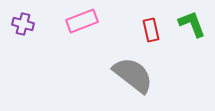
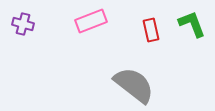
pink rectangle: moved 9 px right
gray semicircle: moved 1 px right, 10 px down
